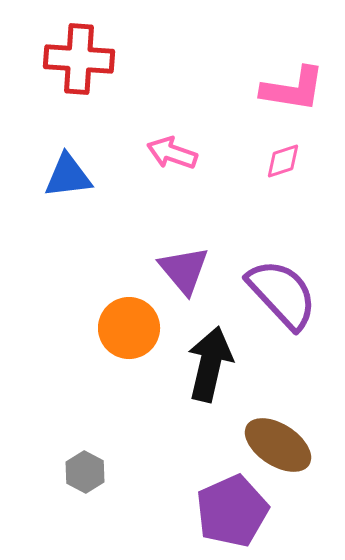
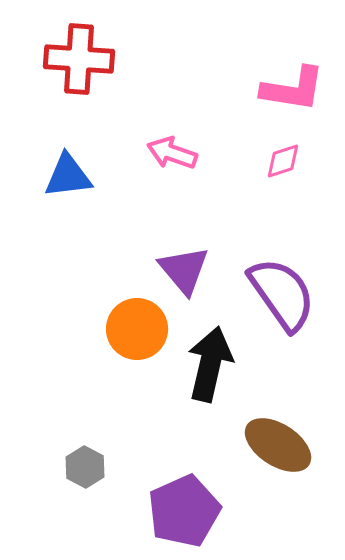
purple semicircle: rotated 8 degrees clockwise
orange circle: moved 8 px right, 1 px down
gray hexagon: moved 5 px up
purple pentagon: moved 48 px left
